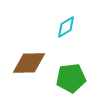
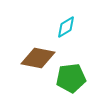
brown diamond: moved 9 px right, 5 px up; rotated 12 degrees clockwise
